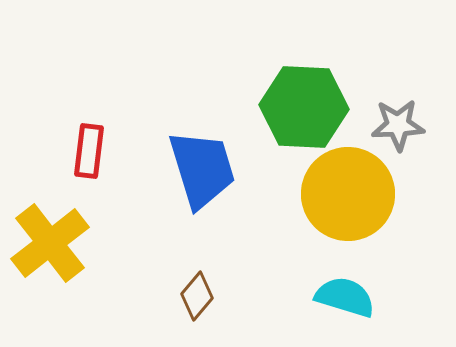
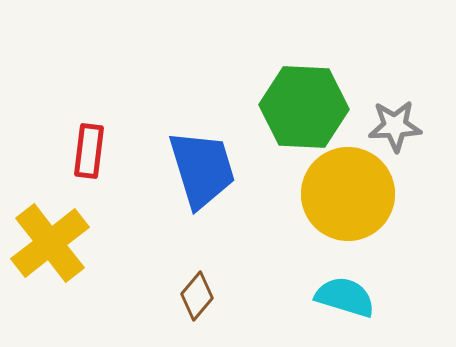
gray star: moved 3 px left, 1 px down
